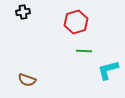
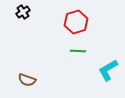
black cross: rotated 24 degrees counterclockwise
green line: moved 6 px left
cyan L-shape: rotated 15 degrees counterclockwise
